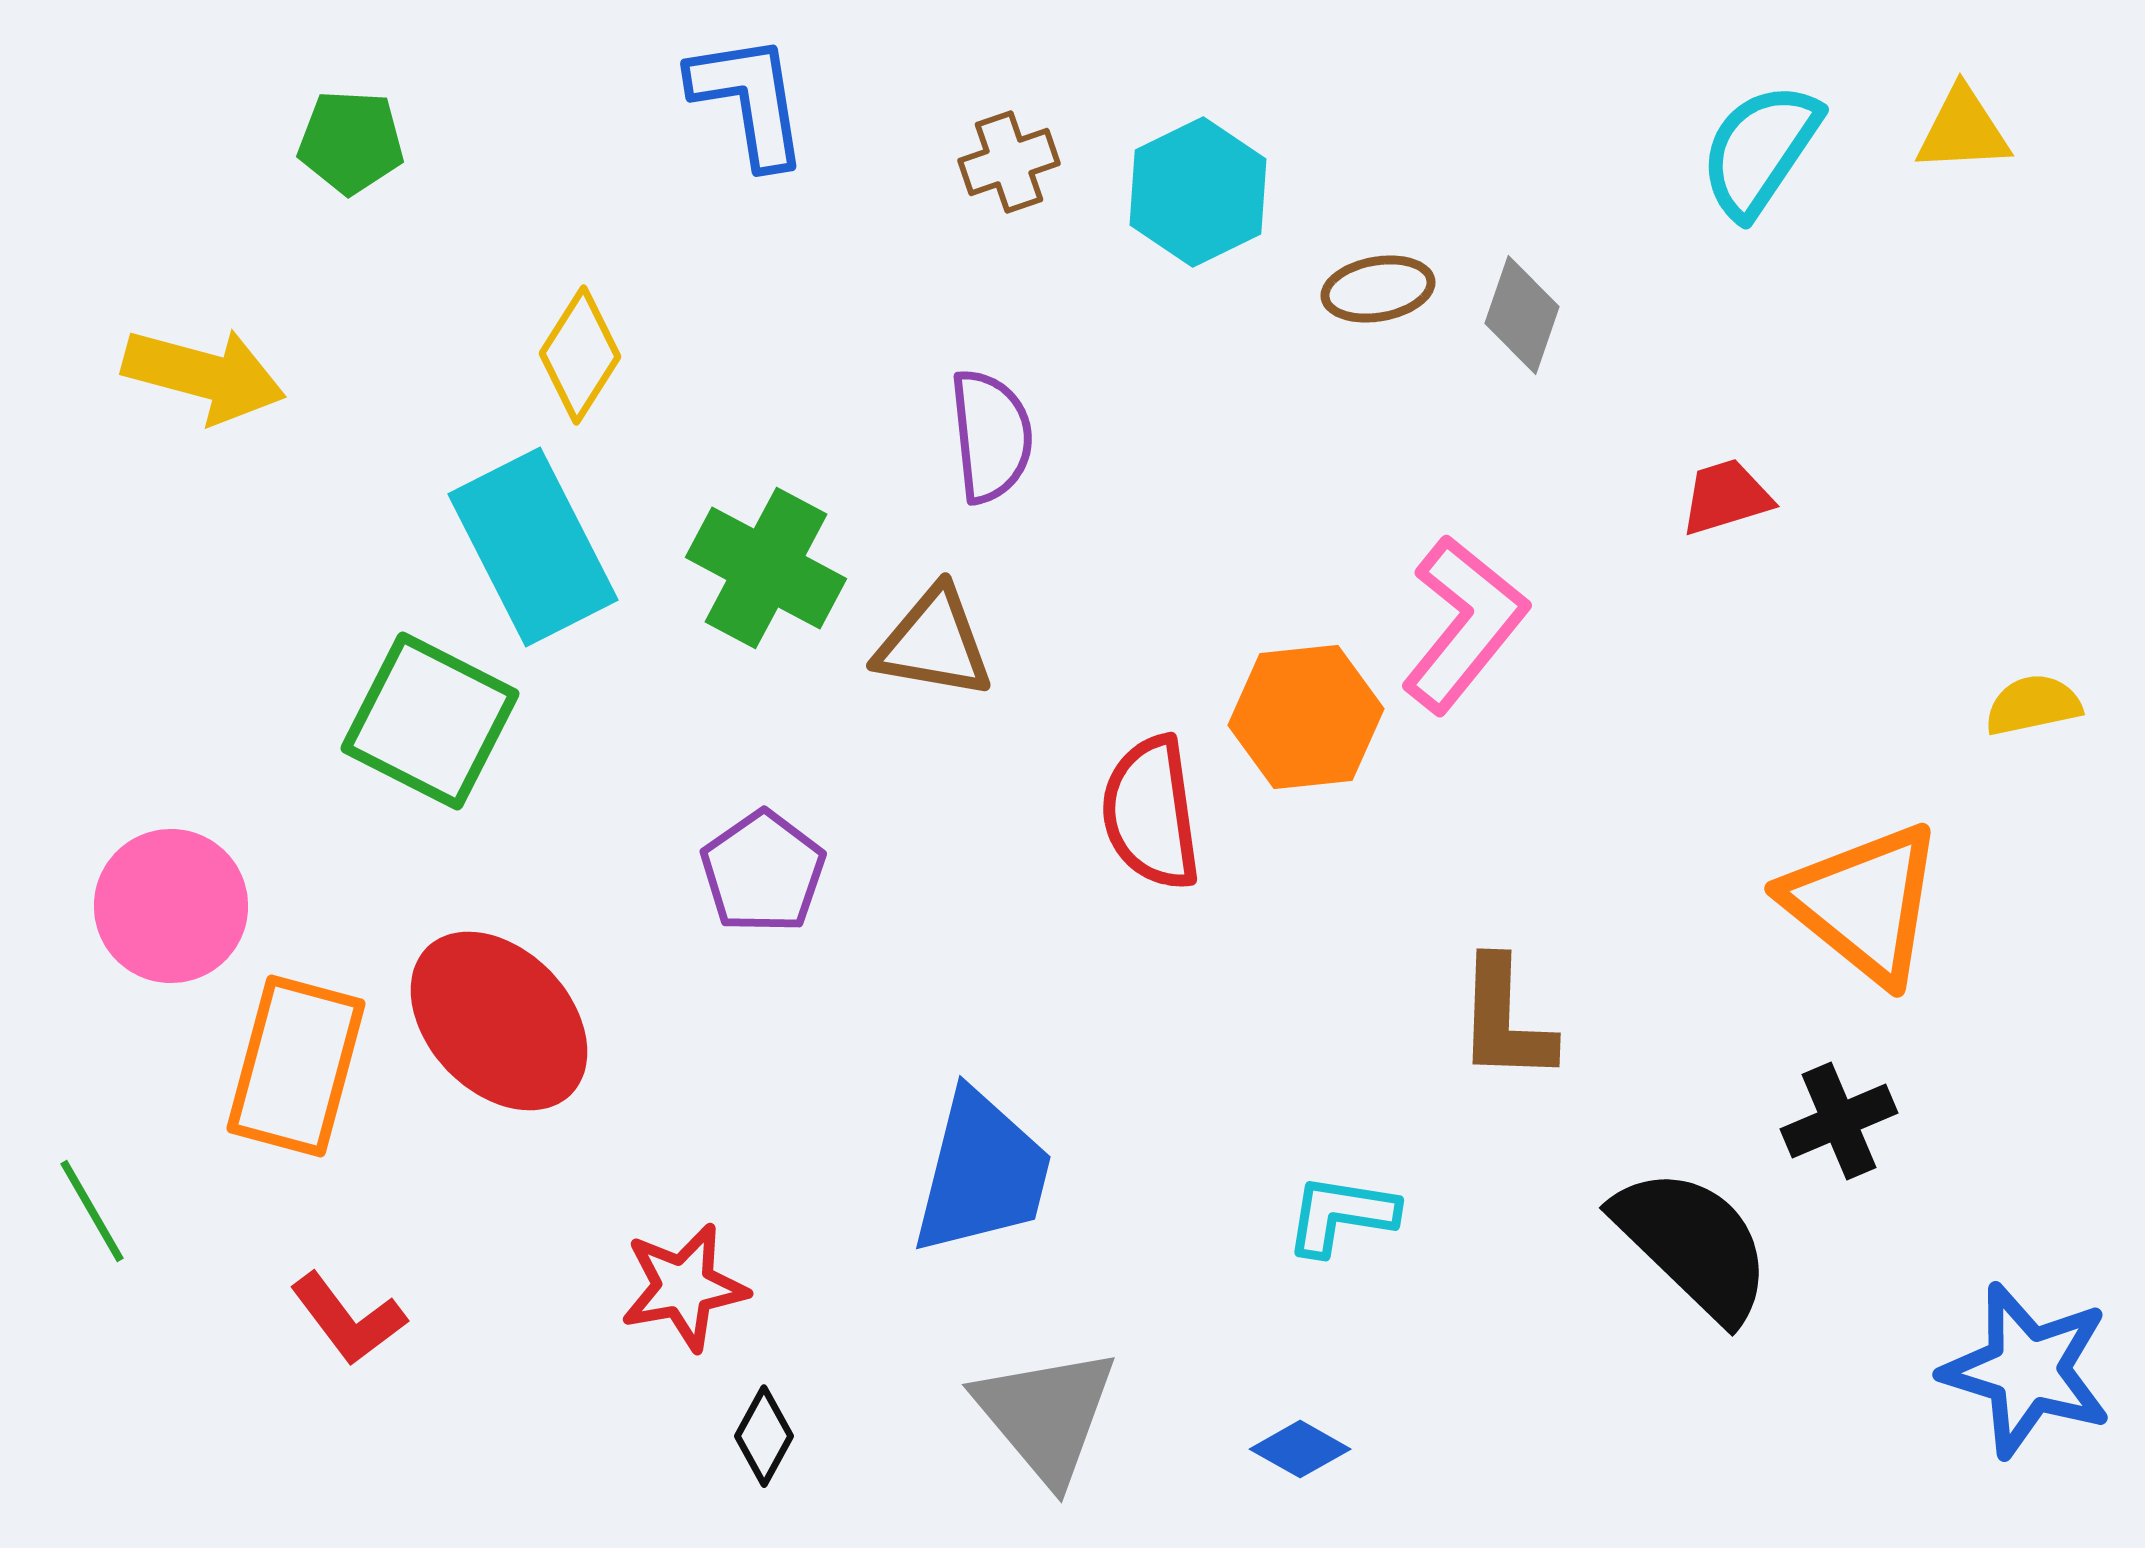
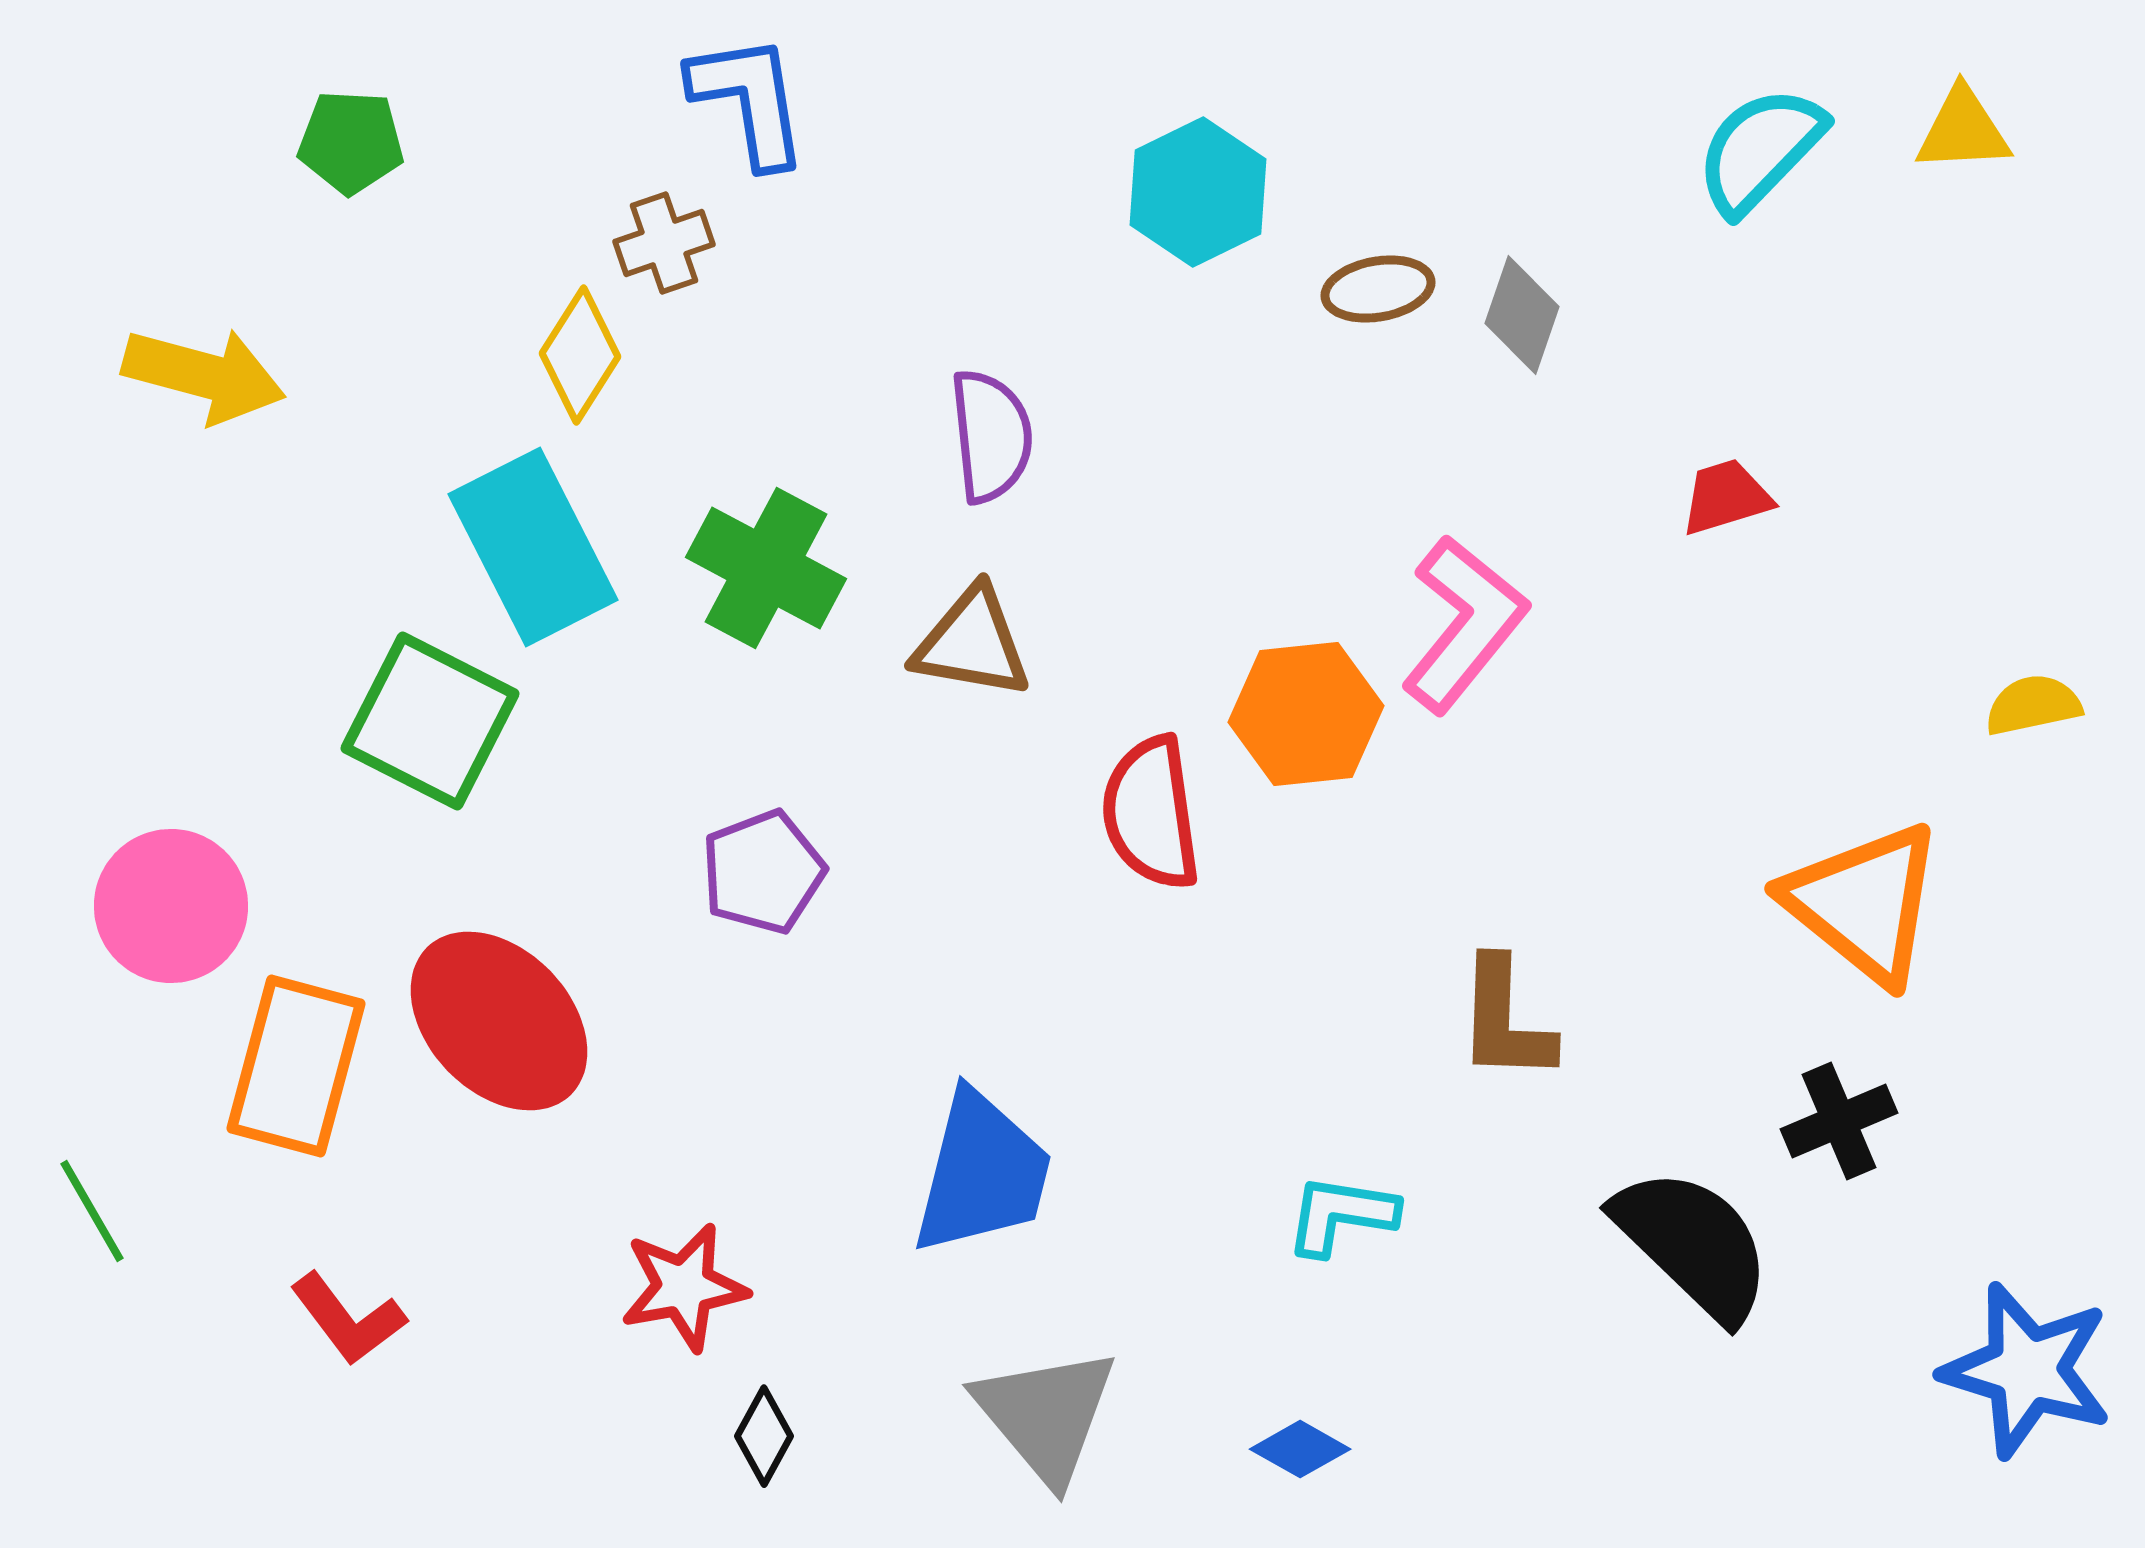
cyan semicircle: rotated 10 degrees clockwise
brown cross: moved 345 px left, 81 px down
brown triangle: moved 38 px right
orange hexagon: moved 3 px up
purple pentagon: rotated 14 degrees clockwise
